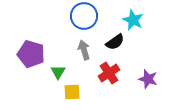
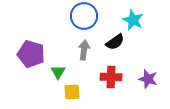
gray arrow: rotated 24 degrees clockwise
red cross: moved 2 px right, 4 px down; rotated 35 degrees clockwise
